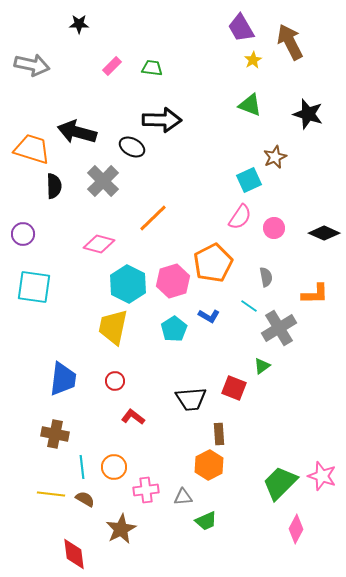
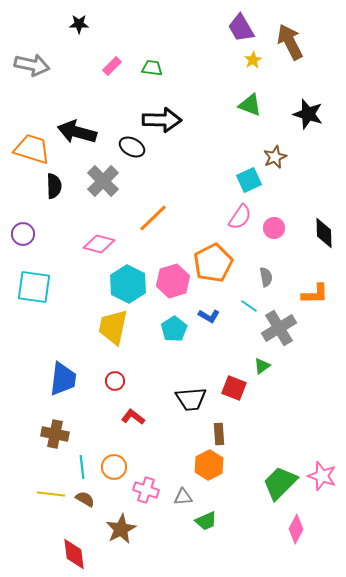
black diamond at (324, 233): rotated 64 degrees clockwise
pink cross at (146, 490): rotated 25 degrees clockwise
